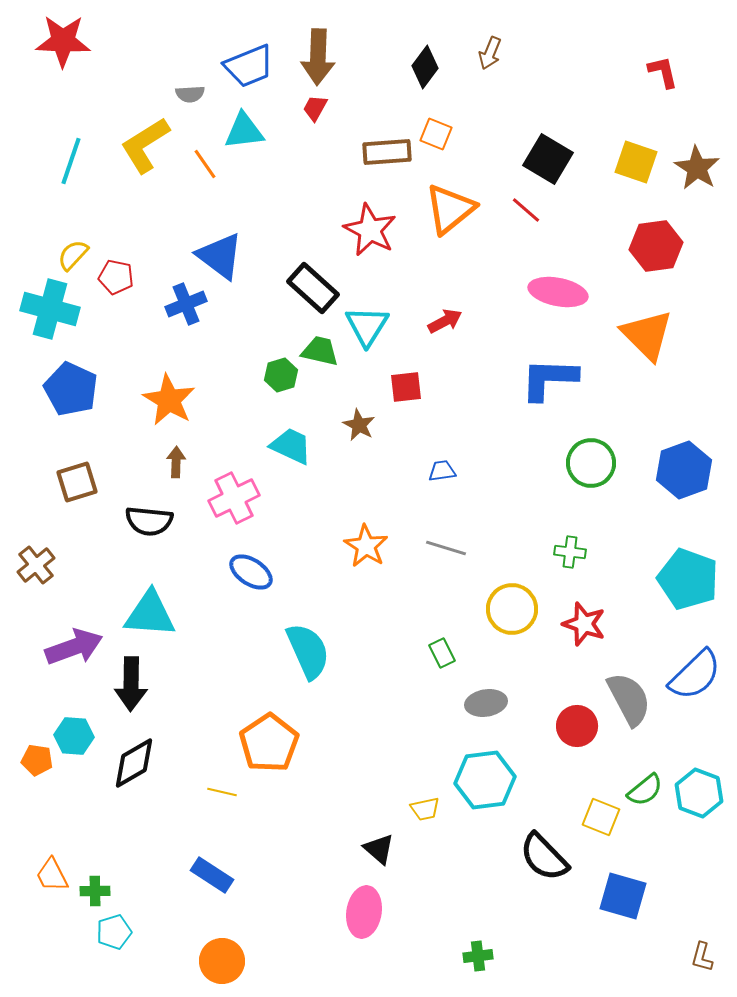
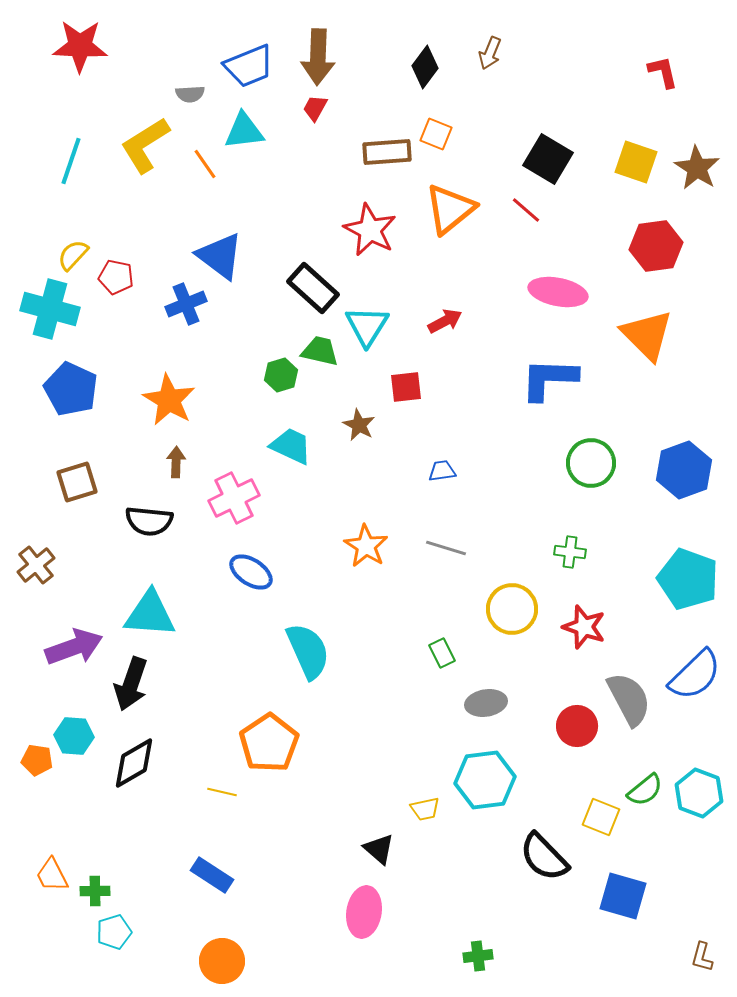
red star at (63, 41): moved 17 px right, 5 px down
red star at (584, 624): moved 3 px down
black arrow at (131, 684): rotated 18 degrees clockwise
